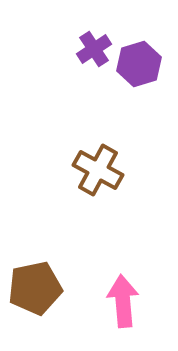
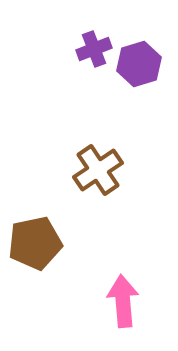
purple cross: rotated 12 degrees clockwise
brown cross: rotated 27 degrees clockwise
brown pentagon: moved 45 px up
